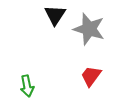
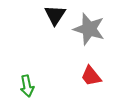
red trapezoid: rotated 75 degrees counterclockwise
